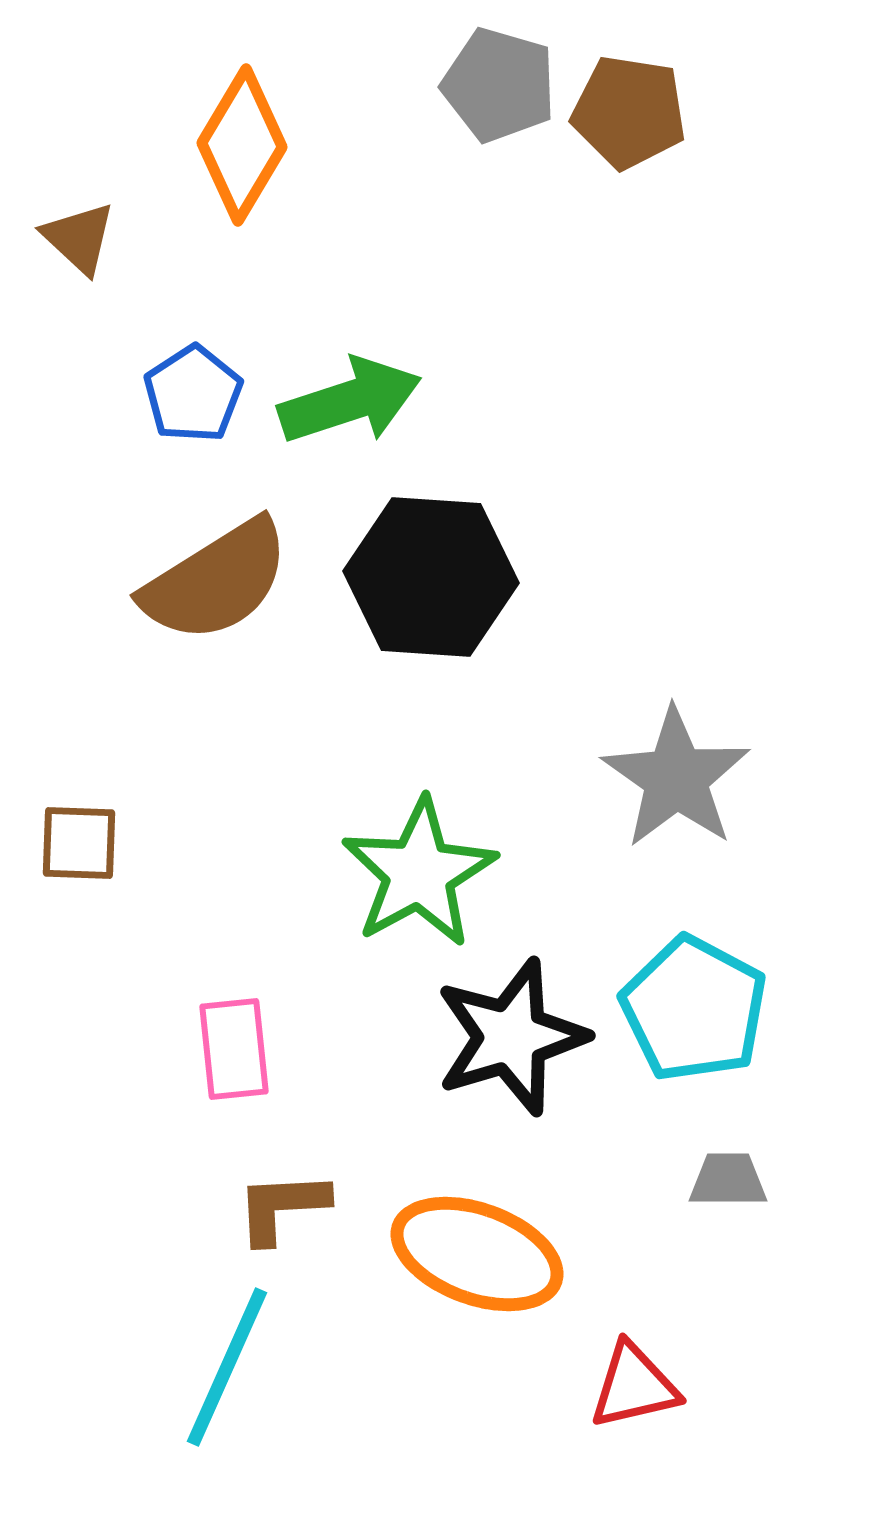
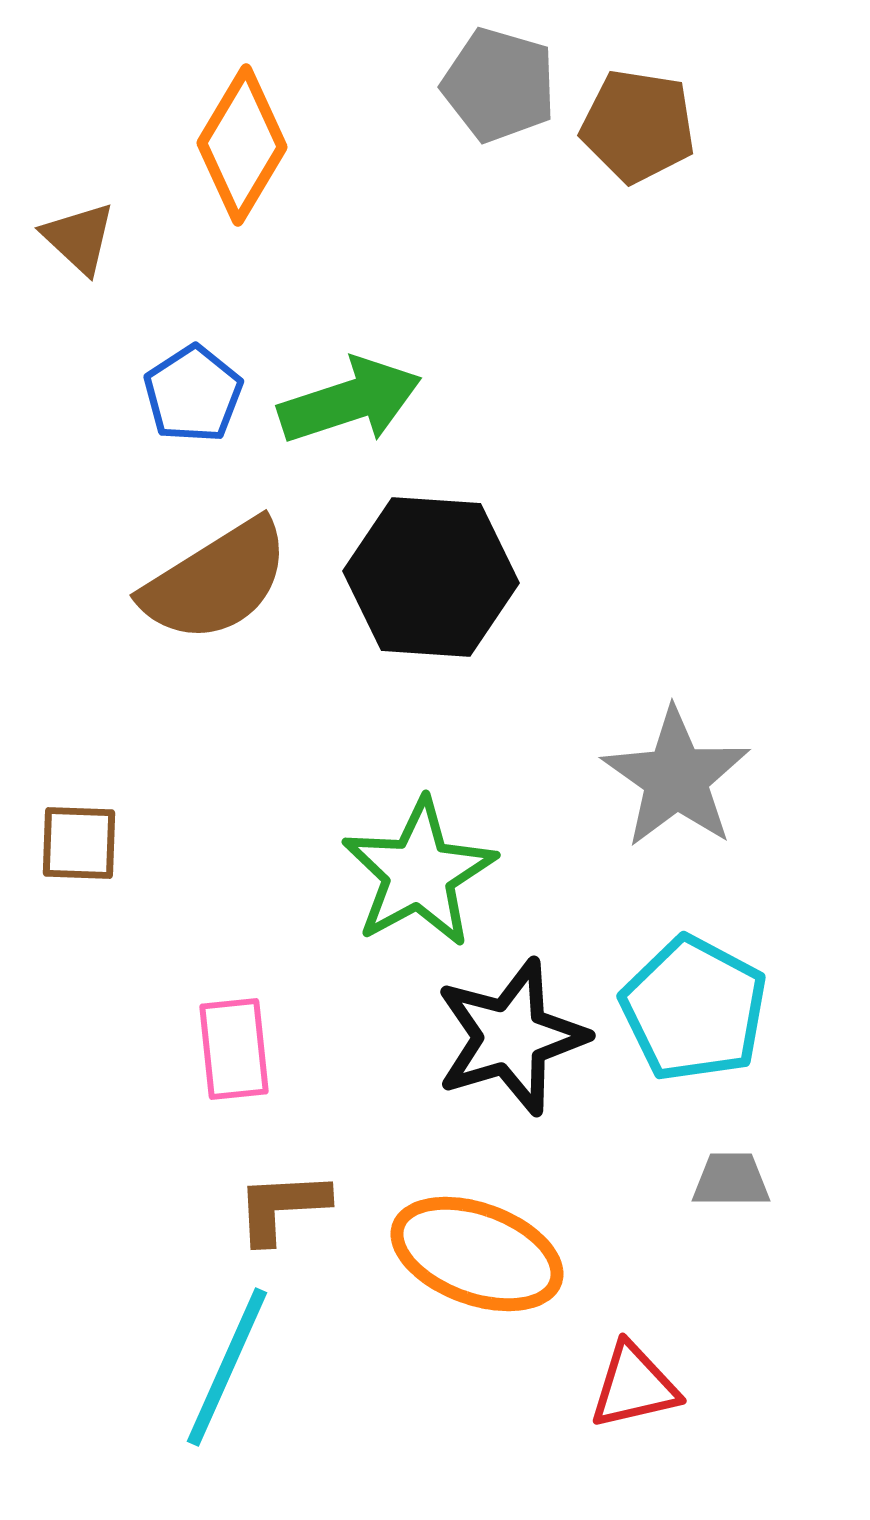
brown pentagon: moved 9 px right, 14 px down
gray trapezoid: moved 3 px right
